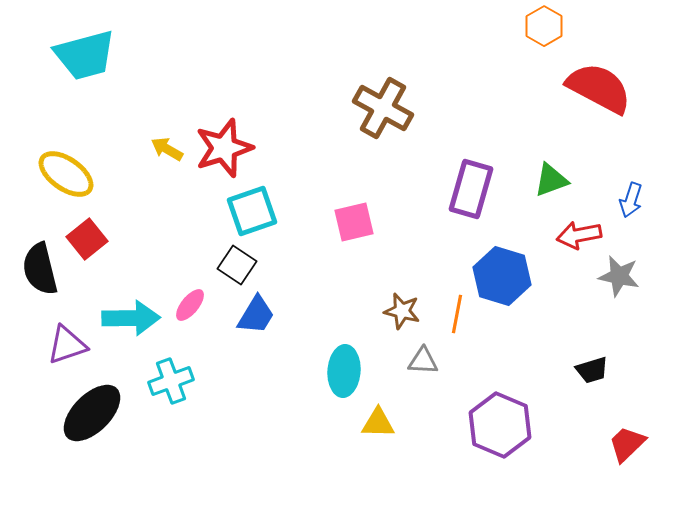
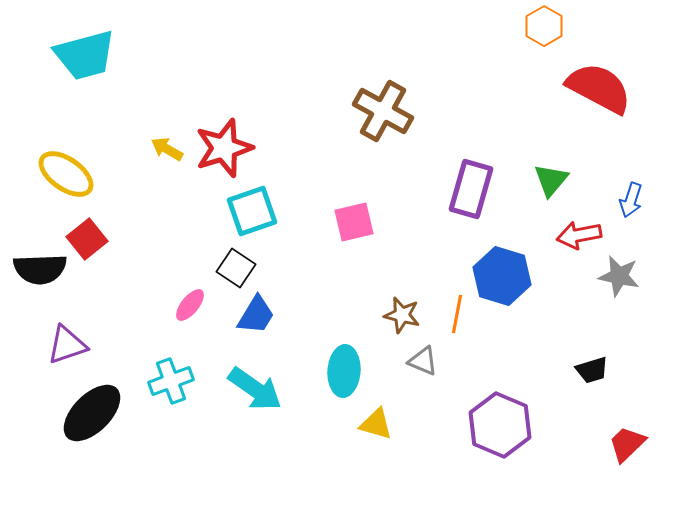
brown cross: moved 3 px down
green triangle: rotated 30 degrees counterclockwise
black square: moved 1 px left, 3 px down
black semicircle: rotated 78 degrees counterclockwise
brown star: moved 4 px down
cyan arrow: moved 124 px right, 71 px down; rotated 36 degrees clockwise
gray triangle: rotated 20 degrees clockwise
yellow triangle: moved 2 px left, 1 px down; rotated 15 degrees clockwise
